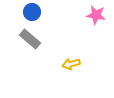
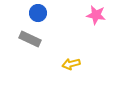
blue circle: moved 6 px right, 1 px down
gray rectangle: rotated 15 degrees counterclockwise
